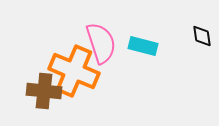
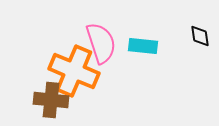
black diamond: moved 2 px left
cyan rectangle: rotated 8 degrees counterclockwise
brown cross: moved 7 px right, 9 px down
